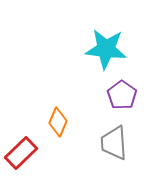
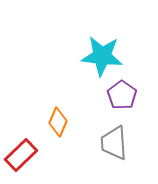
cyan star: moved 4 px left, 7 px down
red rectangle: moved 2 px down
